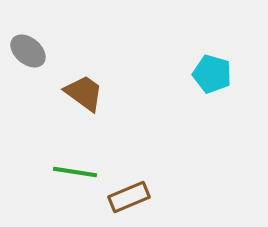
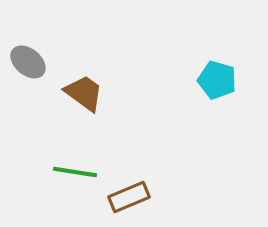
gray ellipse: moved 11 px down
cyan pentagon: moved 5 px right, 6 px down
